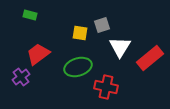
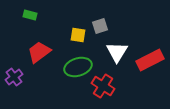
gray square: moved 2 px left, 1 px down
yellow square: moved 2 px left, 2 px down
white triangle: moved 3 px left, 5 px down
red trapezoid: moved 1 px right, 2 px up
red rectangle: moved 2 px down; rotated 12 degrees clockwise
purple cross: moved 7 px left
red cross: moved 3 px left, 1 px up; rotated 20 degrees clockwise
